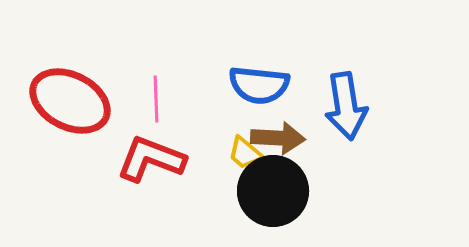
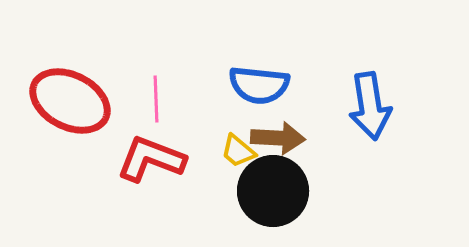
blue arrow: moved 24 px right
yellow trapezoid: moved 7 px left, 2 px up
